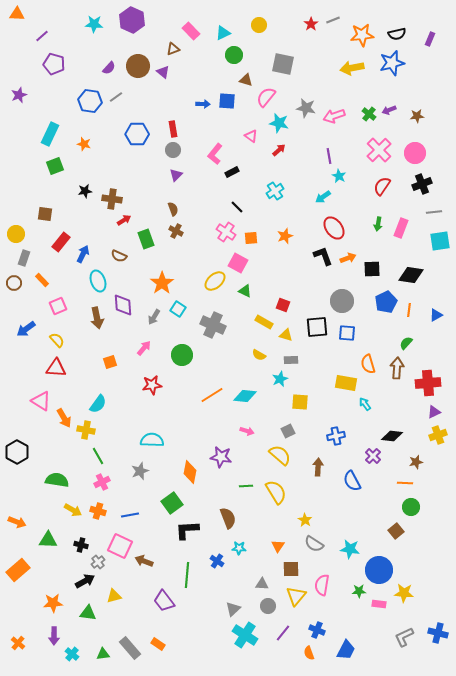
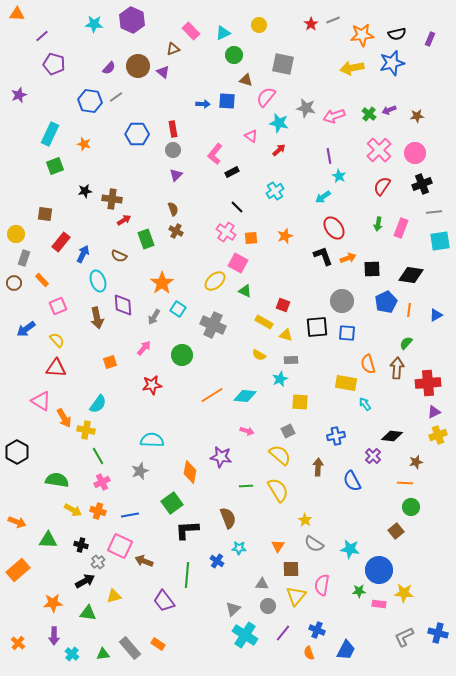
yellow semicircle at (276, 492): moved 2 px right, 2 px up
